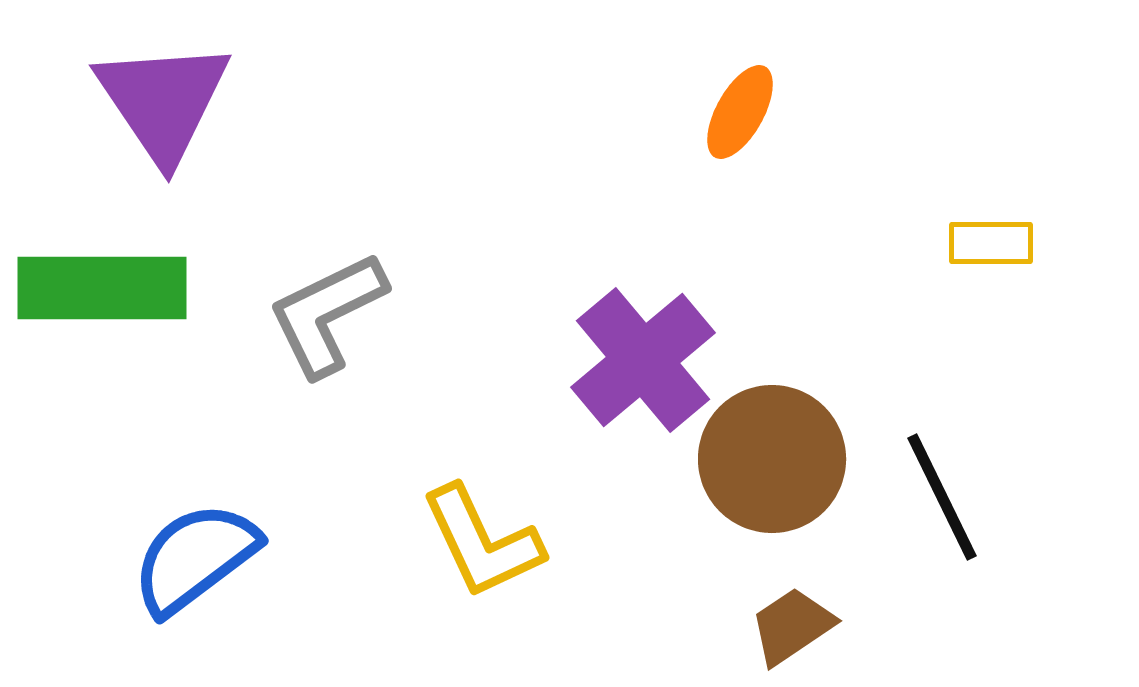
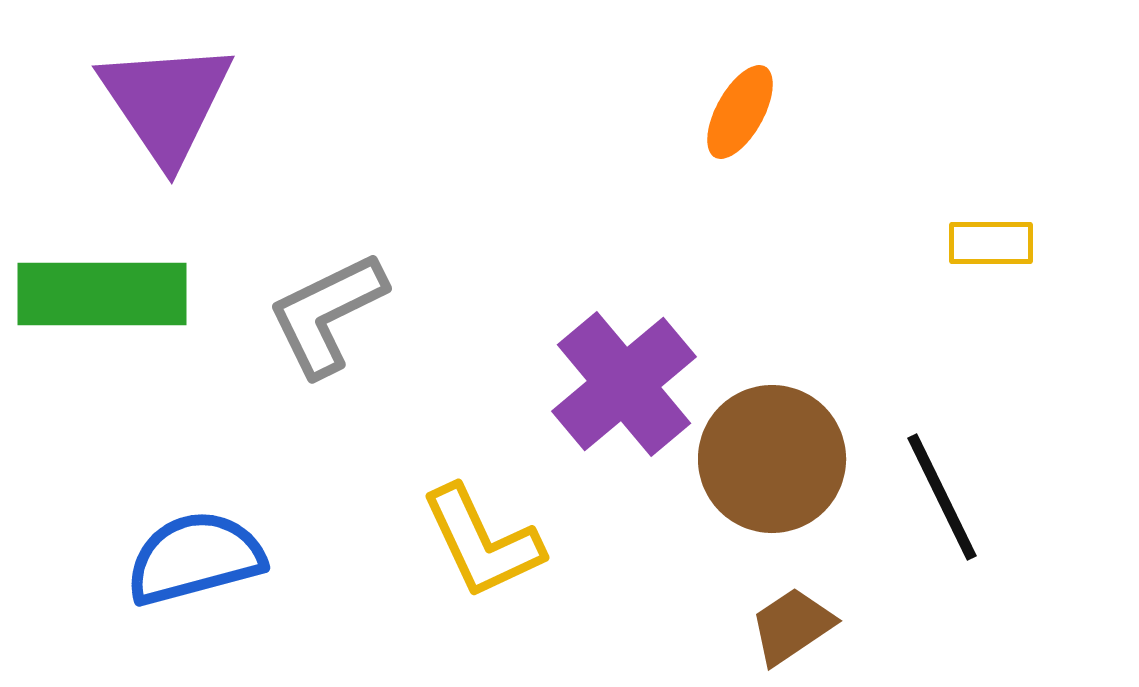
purple triangle: moved 3 px right, 1 px down
green rectangle: moved 6 px down
purple cross: moved 19 px left, 24 px down
blue semicircle: rotated 22 degrees clockwise
